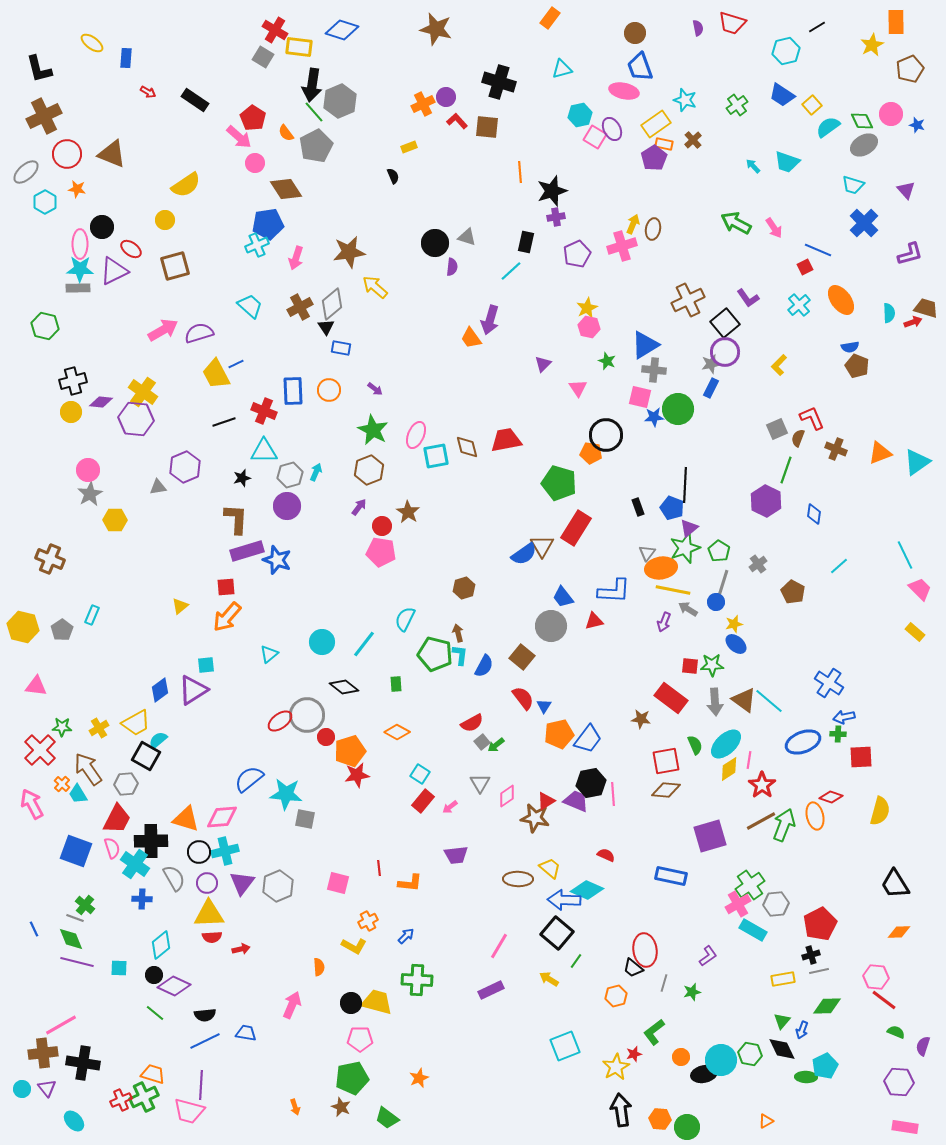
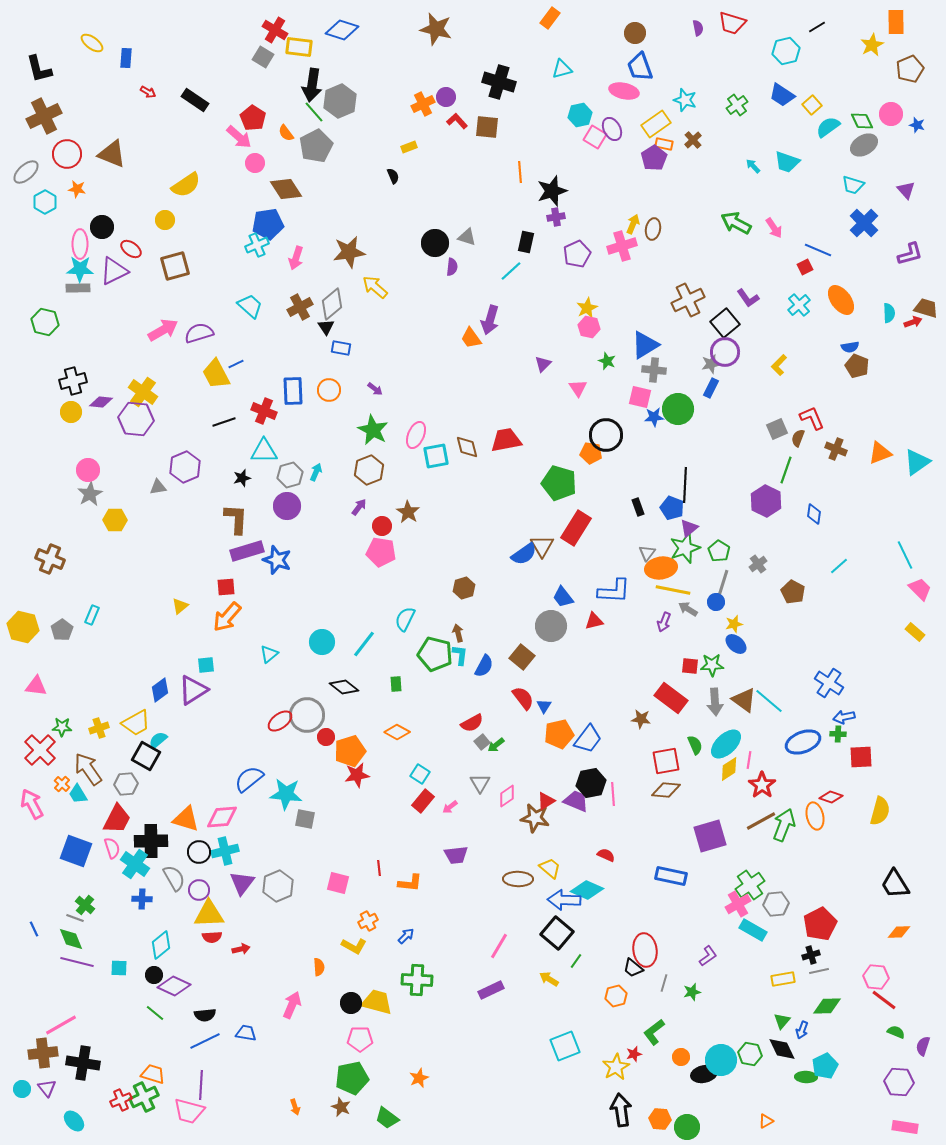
green hexagon at (45, 326): moved 4 px up
yellow cross at (99, 728): rotated 12 degrees clockwise
purple circle at (207, 883): moved 8 px left, 7 px down
